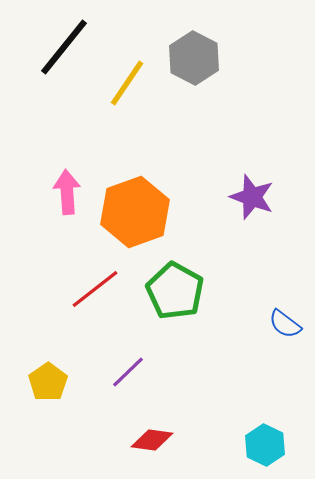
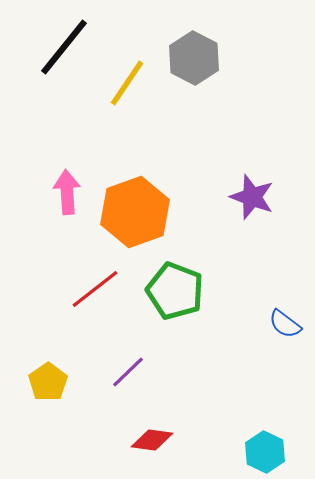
green pentagon: rotated 8 degrees counterclockwise
cyan hexagon: moved 7 px down
